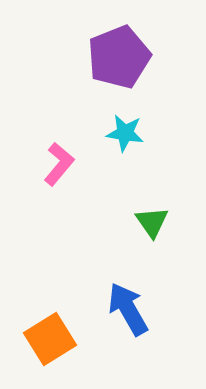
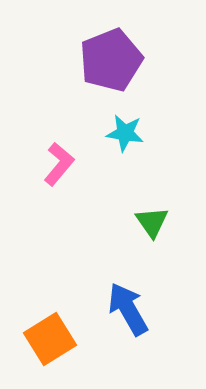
purple pentagon: moved 8 px left, 3 px down
